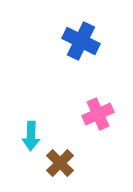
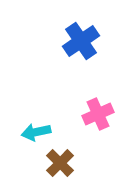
blue cross: rotated 30 degrees clockwise
cyan arrow: moved 5 px right, 4 px up; rotated 76 degrees clockwise
